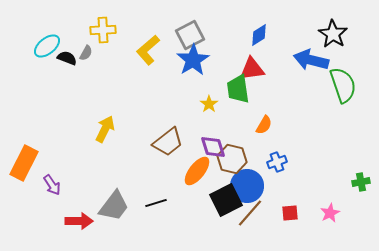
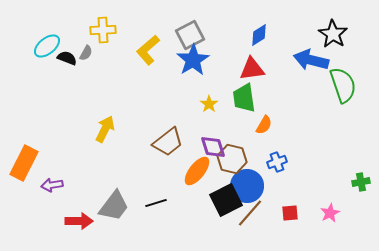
green trapezoid: moved 6 px right, 9 px down
purple arrow: rotated 115 degrees clockwise
